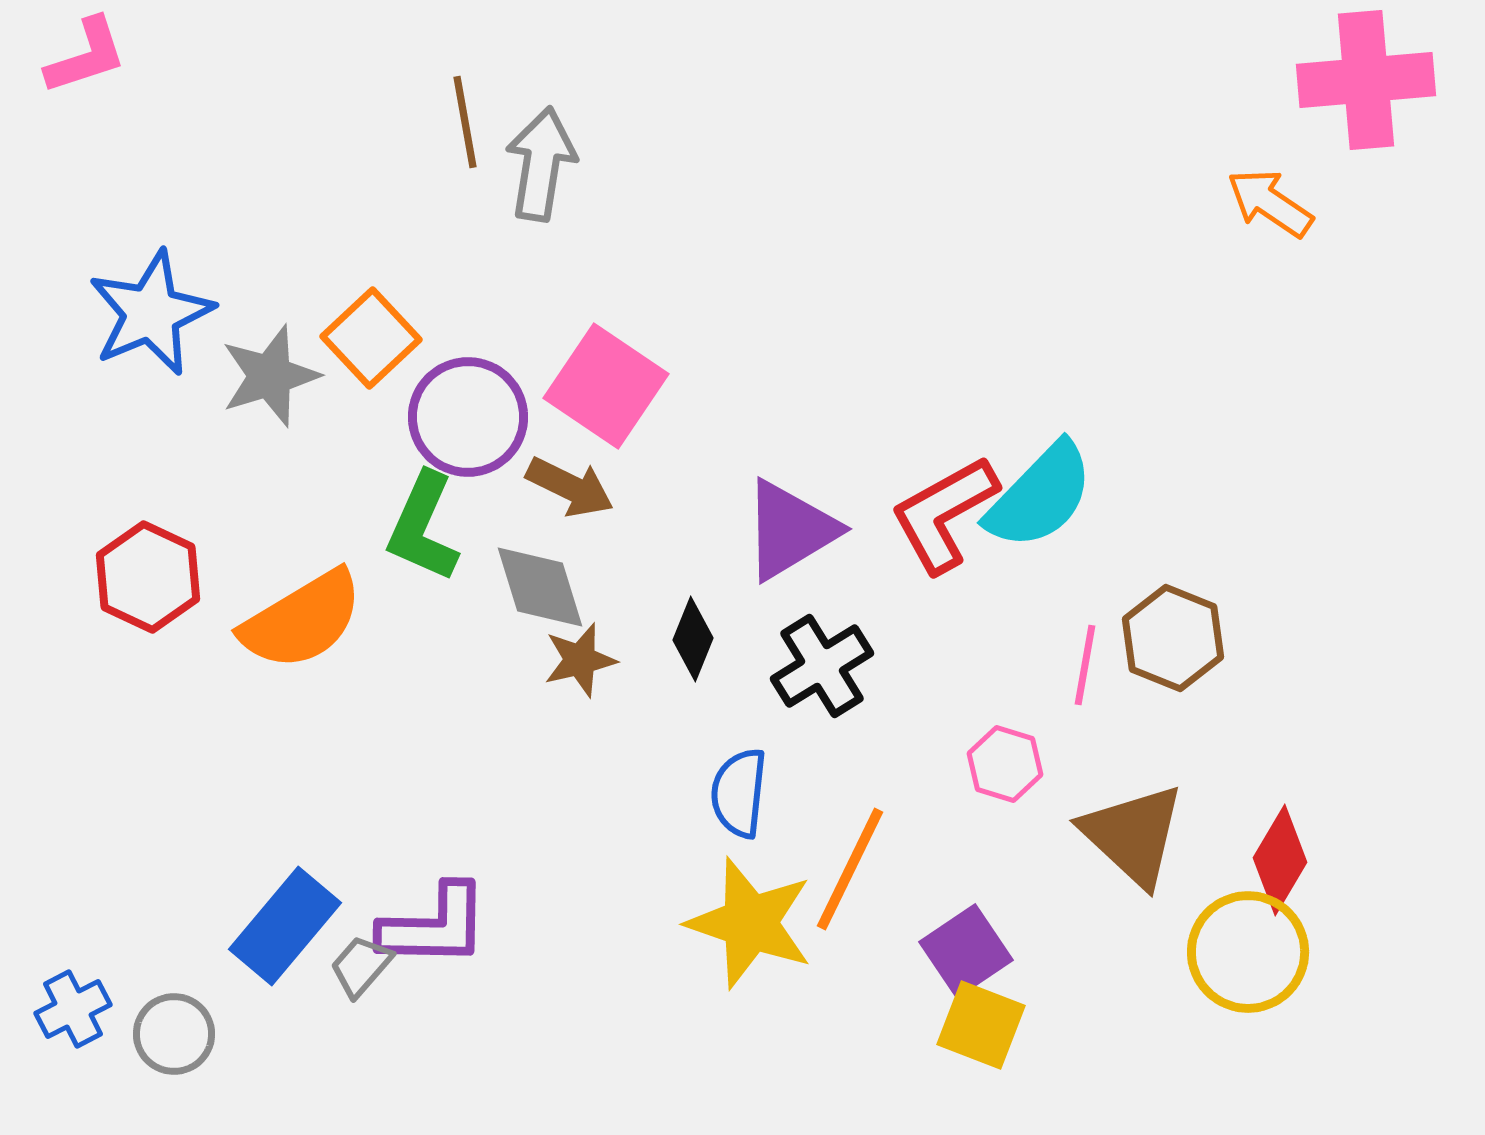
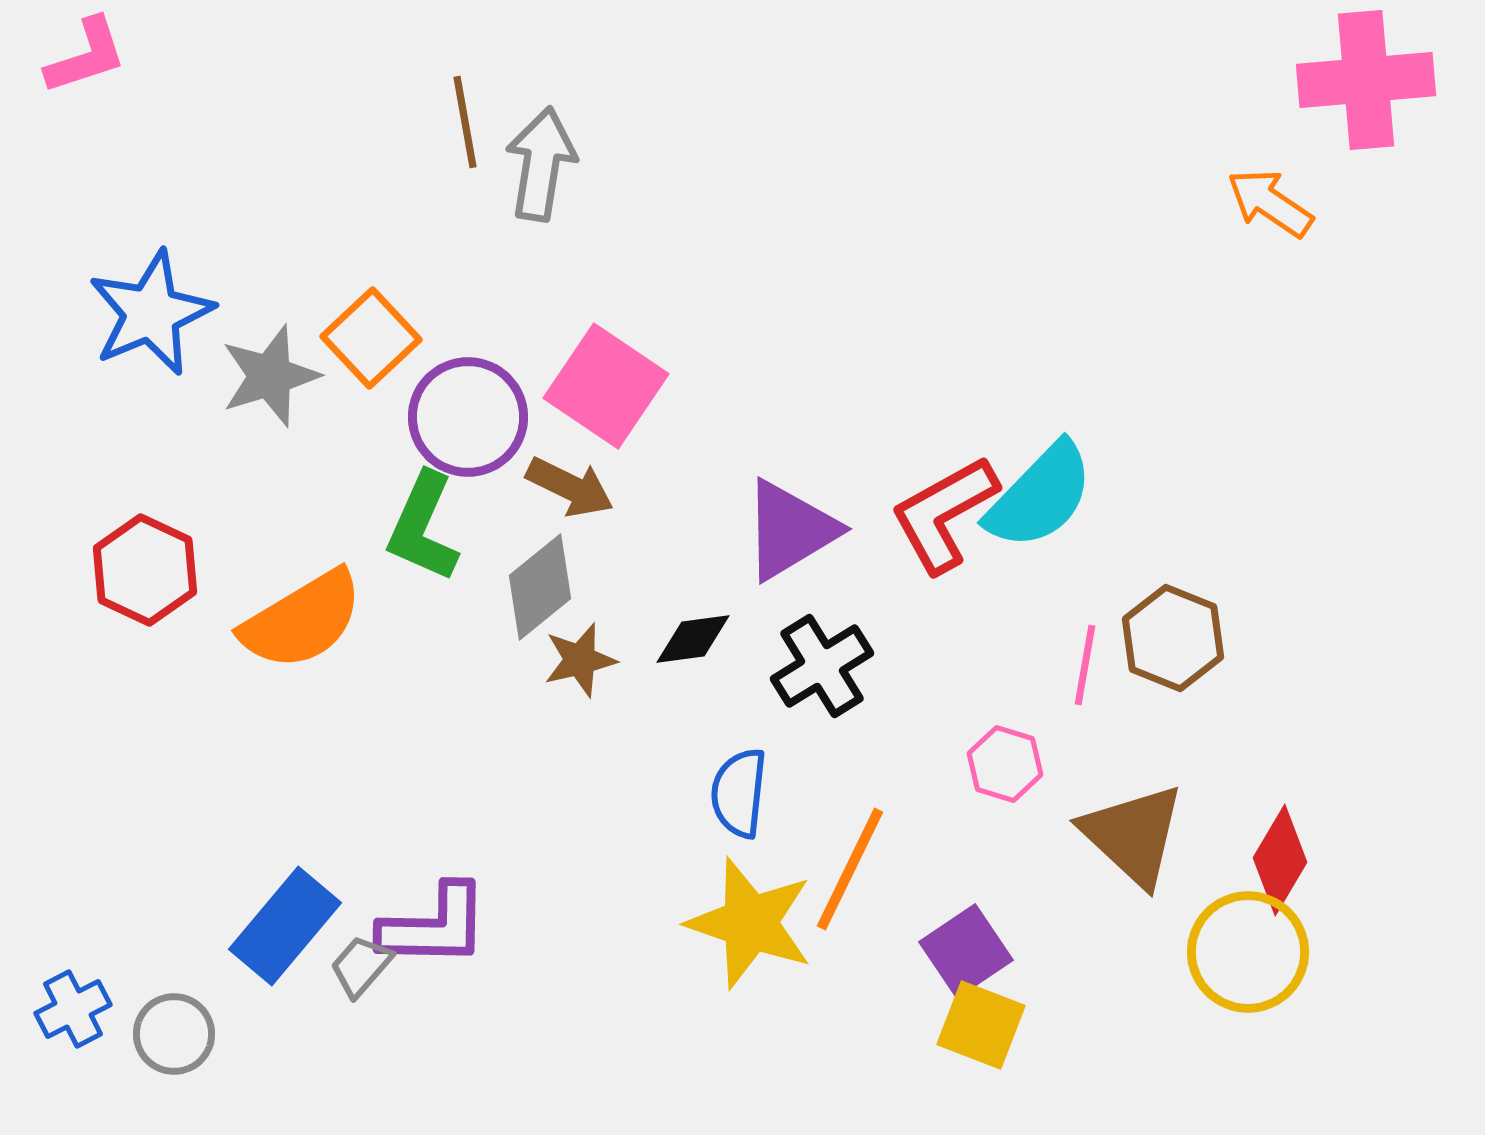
red hexagon: moved 3 px left, 7 px up
gray diamond: rotated 68 degrees clockwise
black diamond: rotated 60 degrees clockwise
